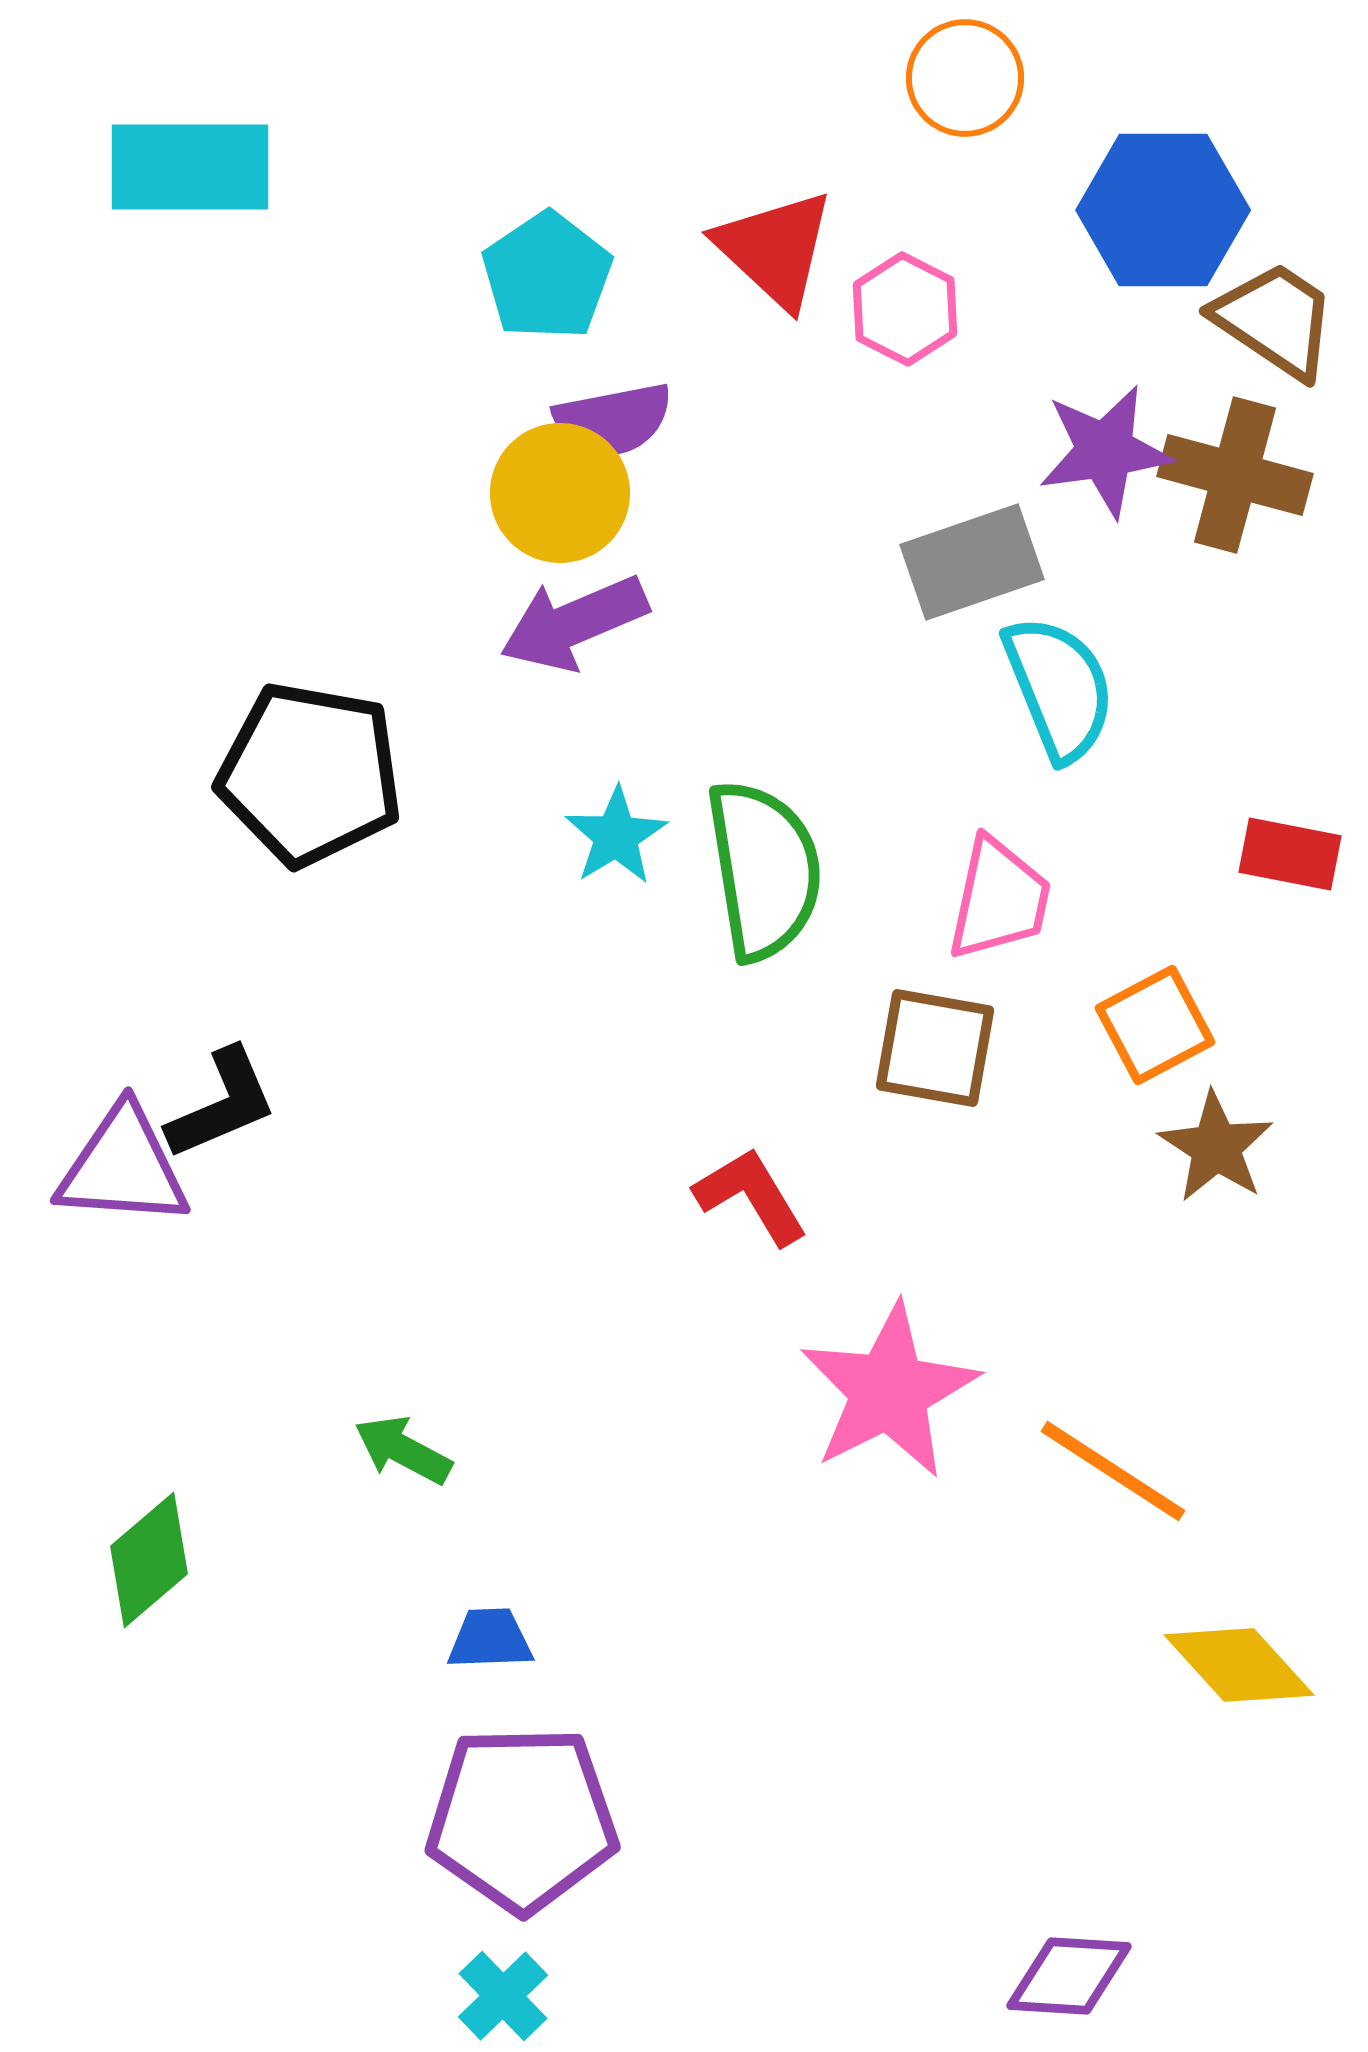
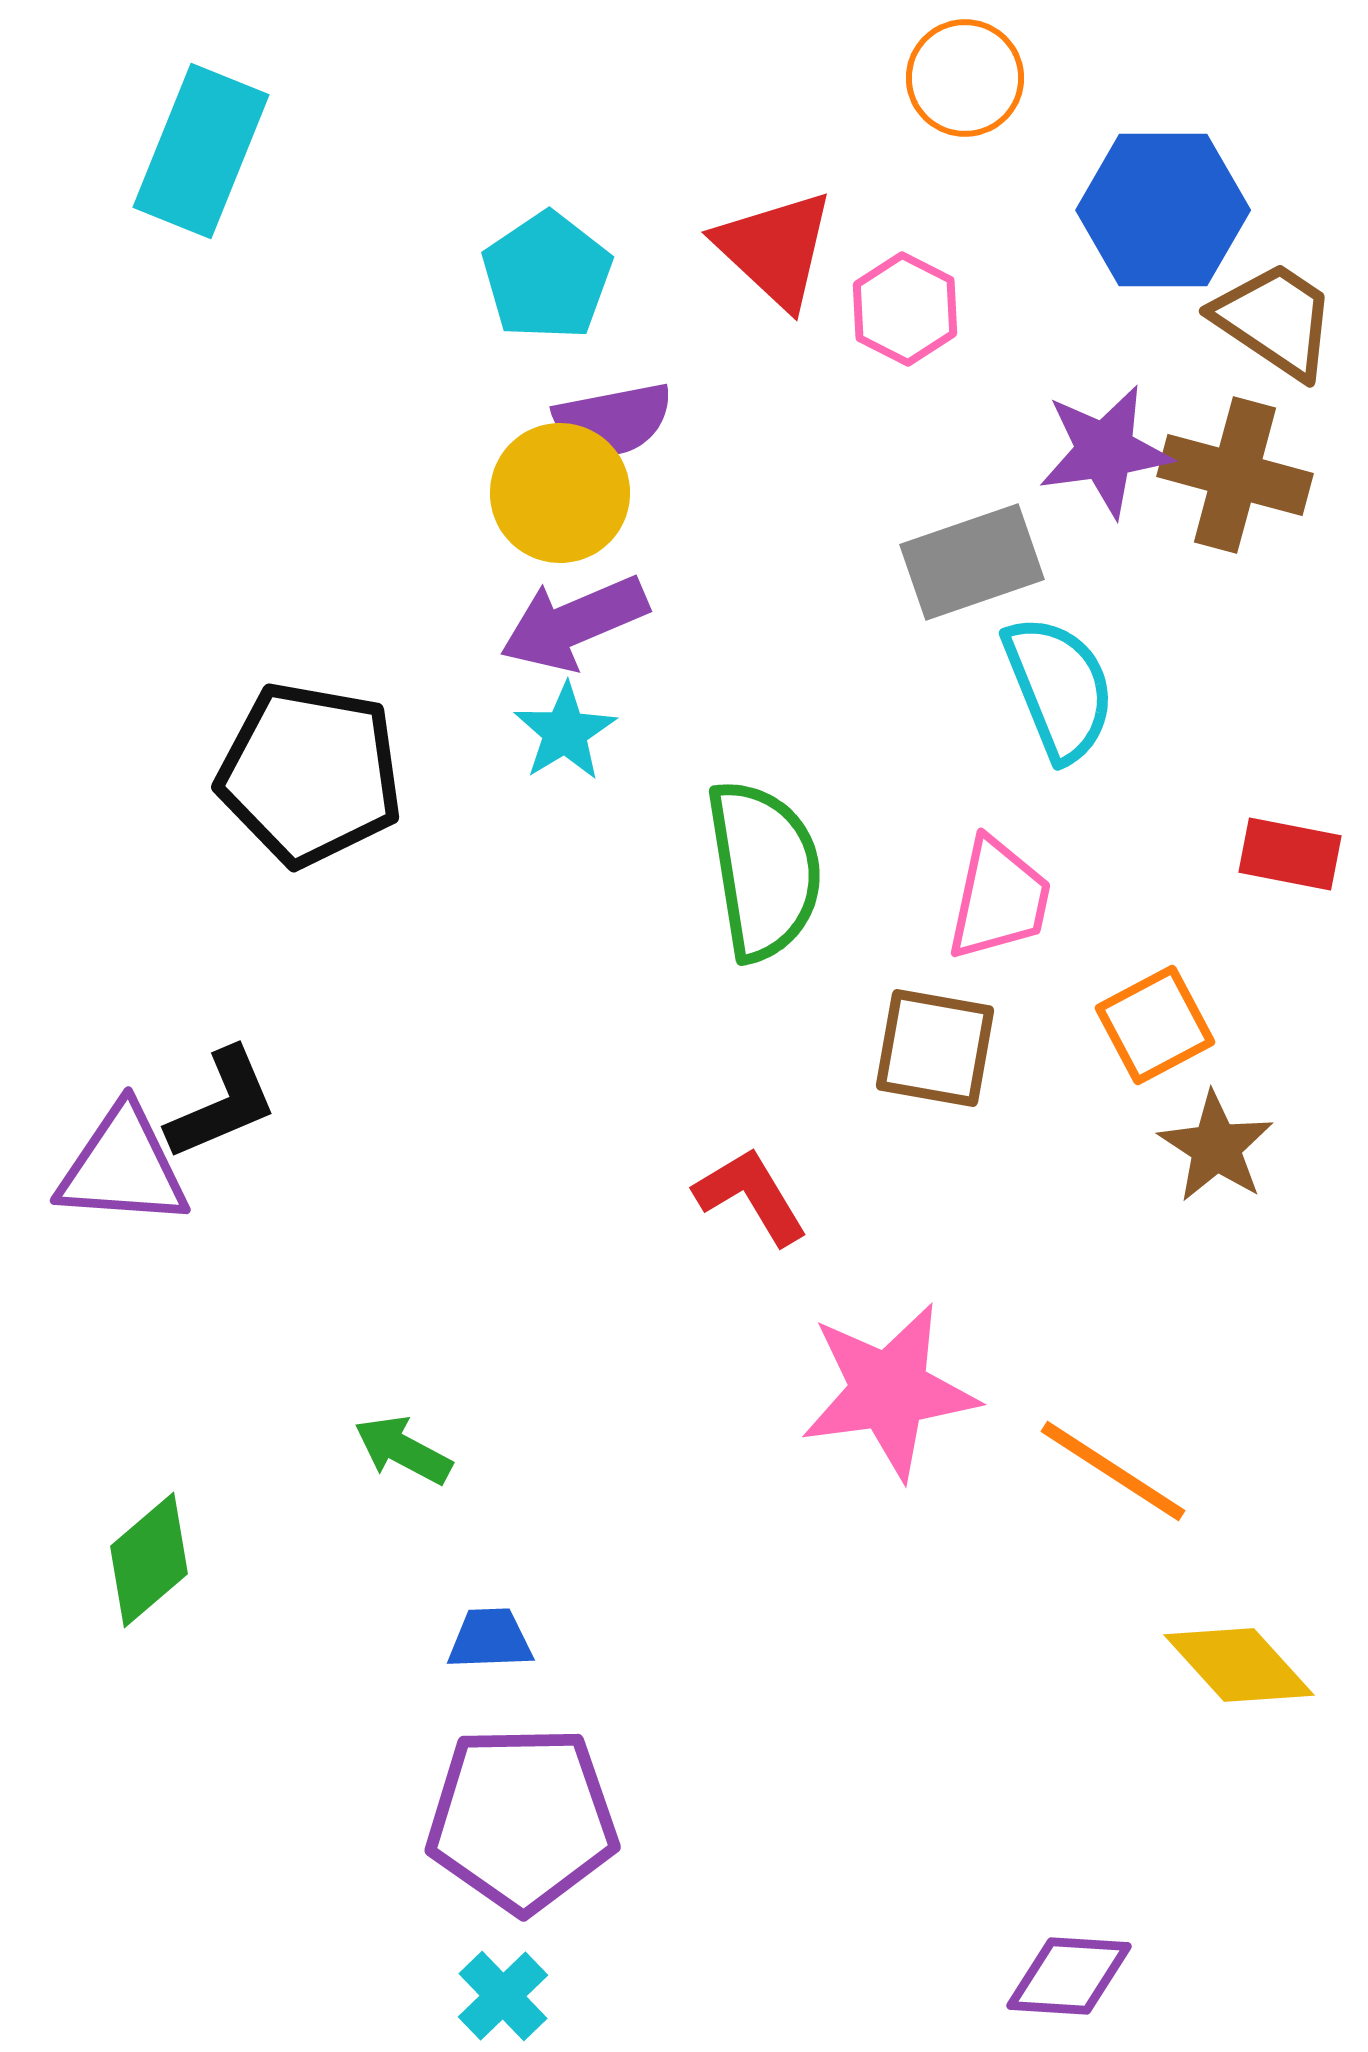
cyan rectangle: moved 11 px right, 16 px up; rotated 68 degrees counterclockwise
cyan star: moved 51 px left, 104 px up
pink star: rotated 19 degrees clockwise
